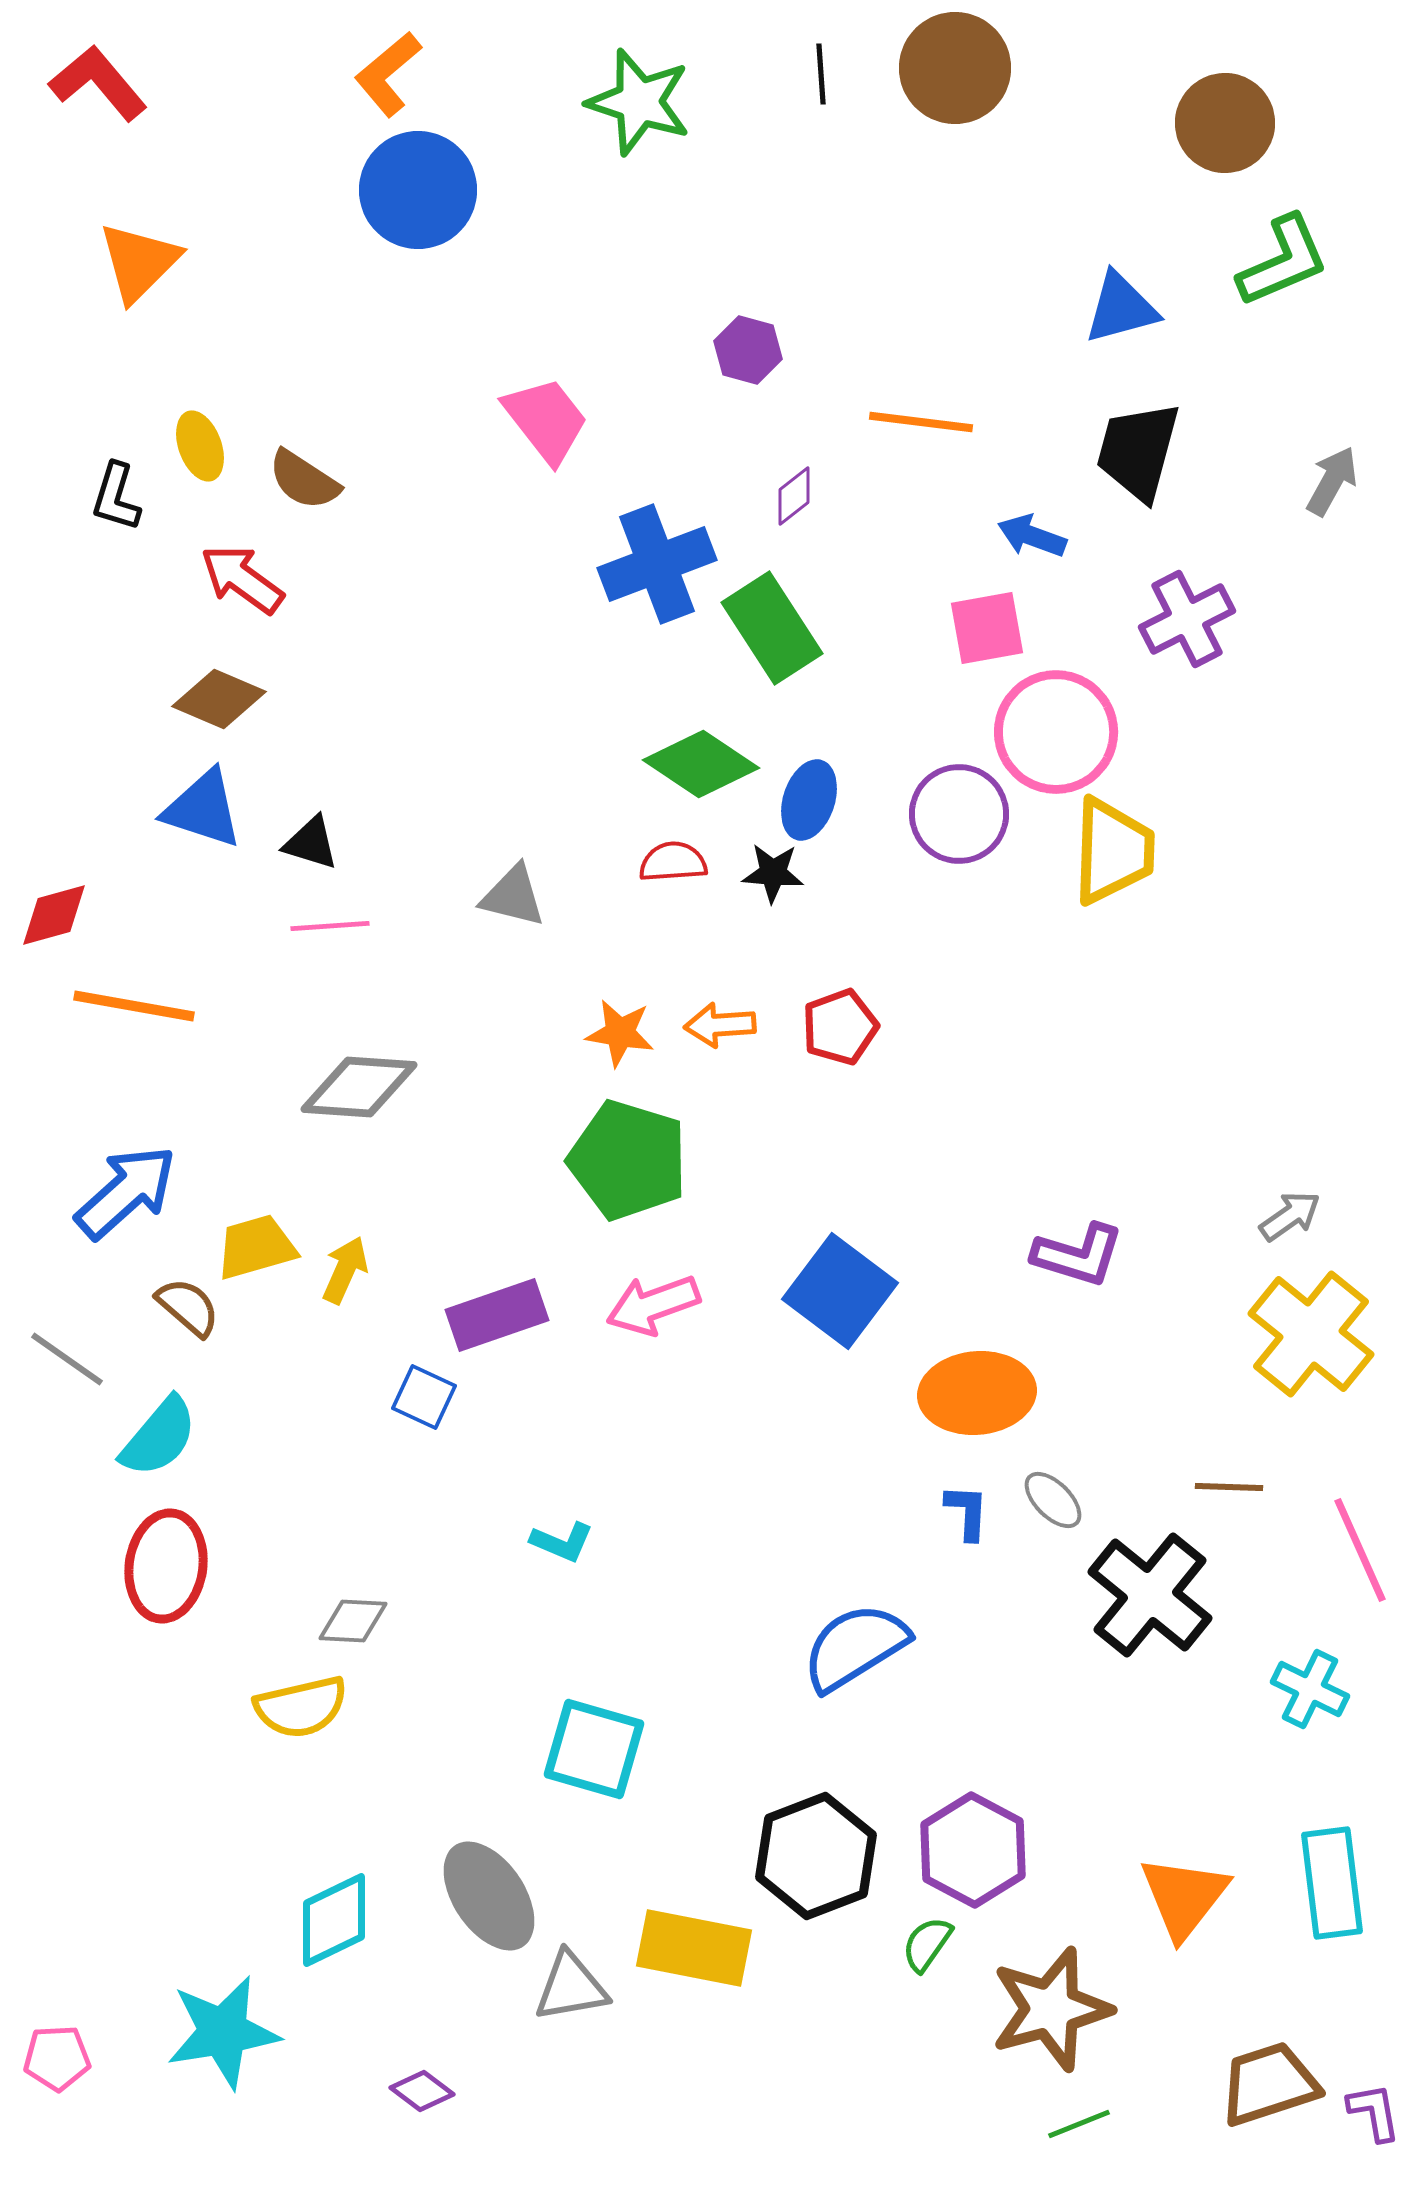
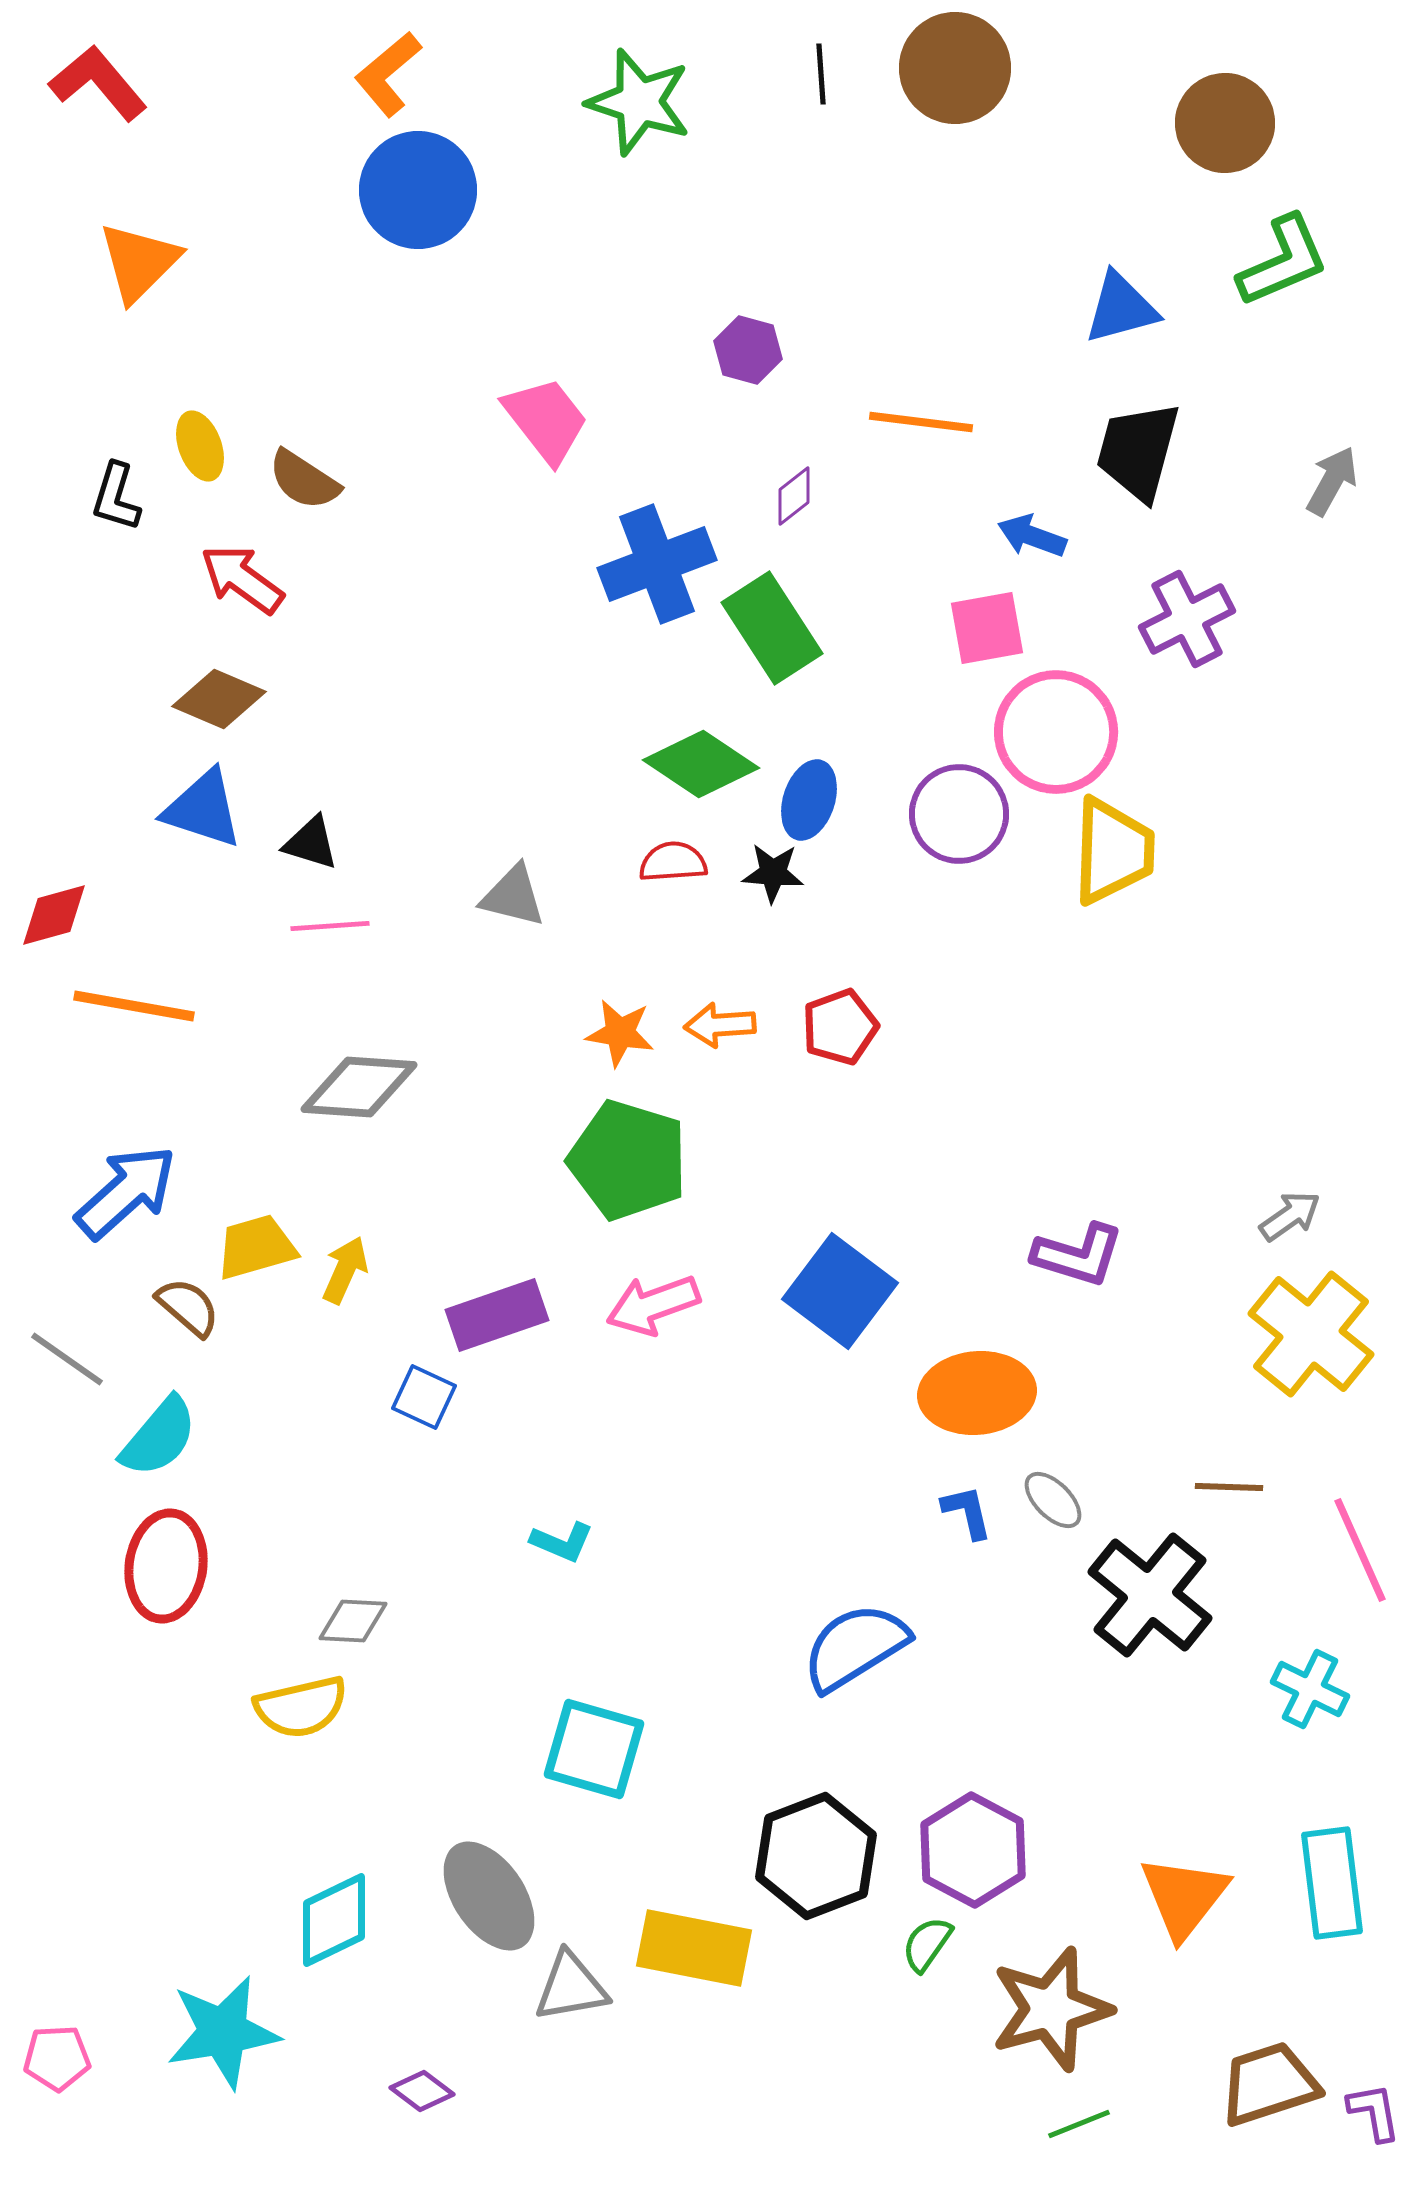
blue L-shape at (967, 1512): rotated 16 degrees counterclockwise
